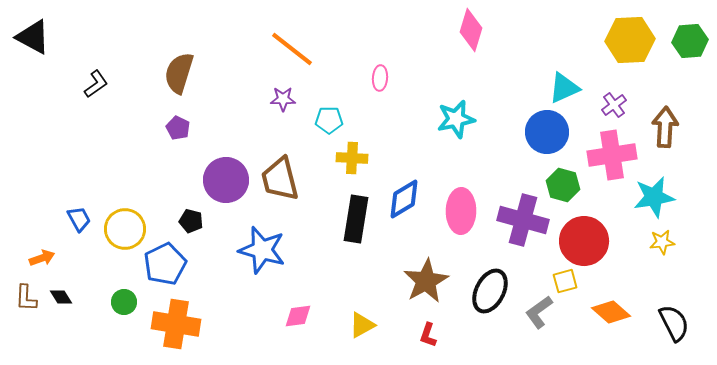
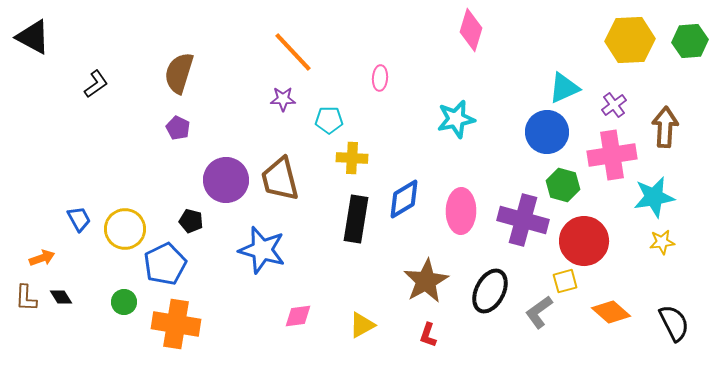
orange line at (292, 49): moved 1 px right, 3 px down; rotated 9 degrees clockwise
